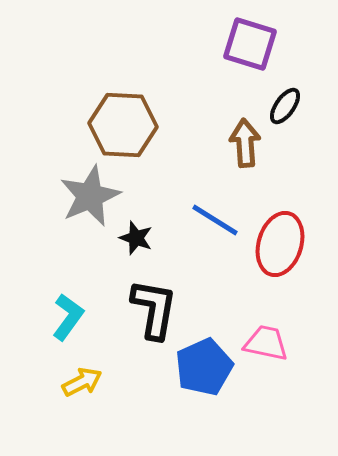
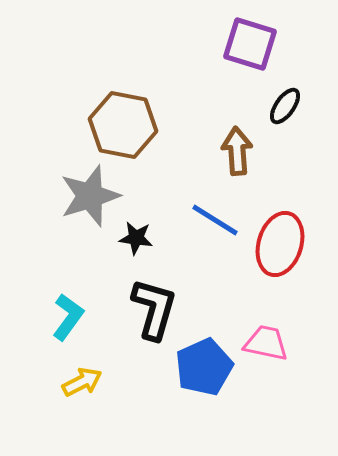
brown hexagon: rotated 8 degrees clockwise
brown arrow: moved 8 px left, 8 px down
gray star: rotated 6 degrees clockwise
black star: rotated 12 degrees counterclockwise
black L-shape: rotated 6 degrees clockwise
